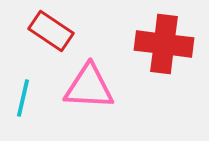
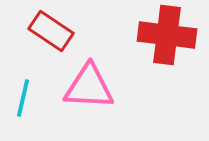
red cross: moved 3 px right, 9 px up
